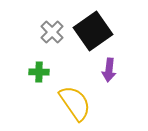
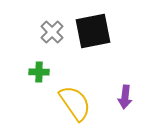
black square: rotated 24 degrees clockwise
purple arrow: moved 16 px right, 27 px down
